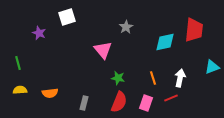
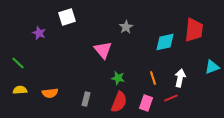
green line: rotated 32 degrees counterclockwise
gray rectangle: moved 2 px right, 4 px up
